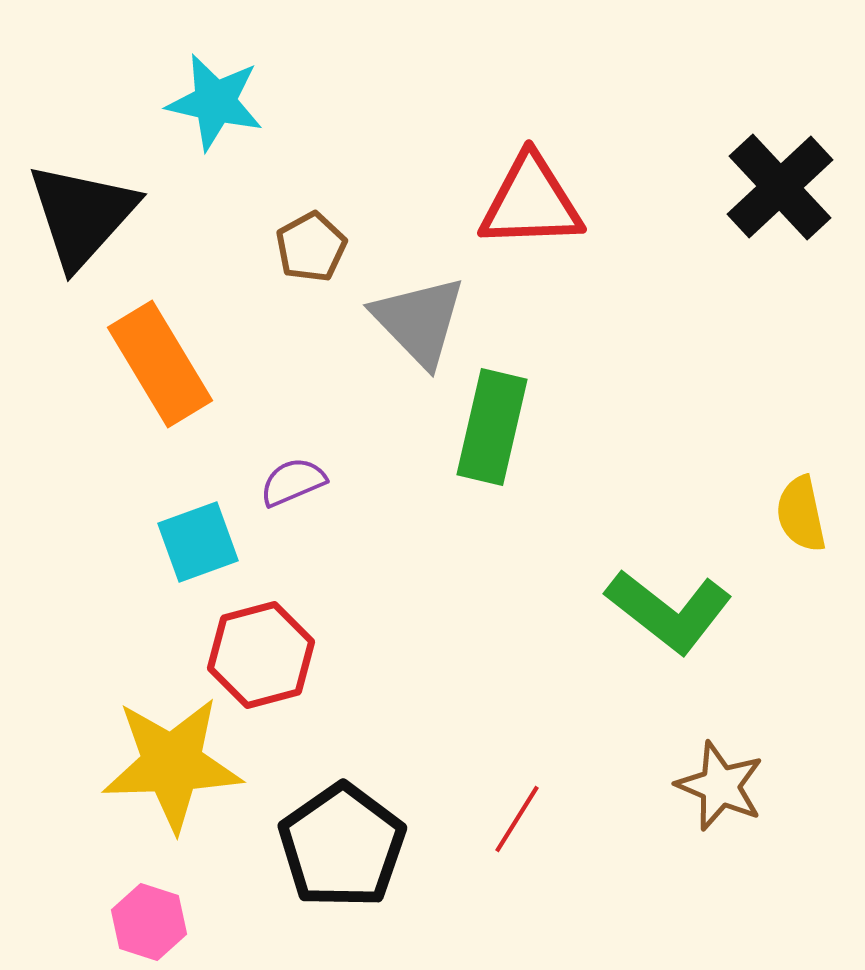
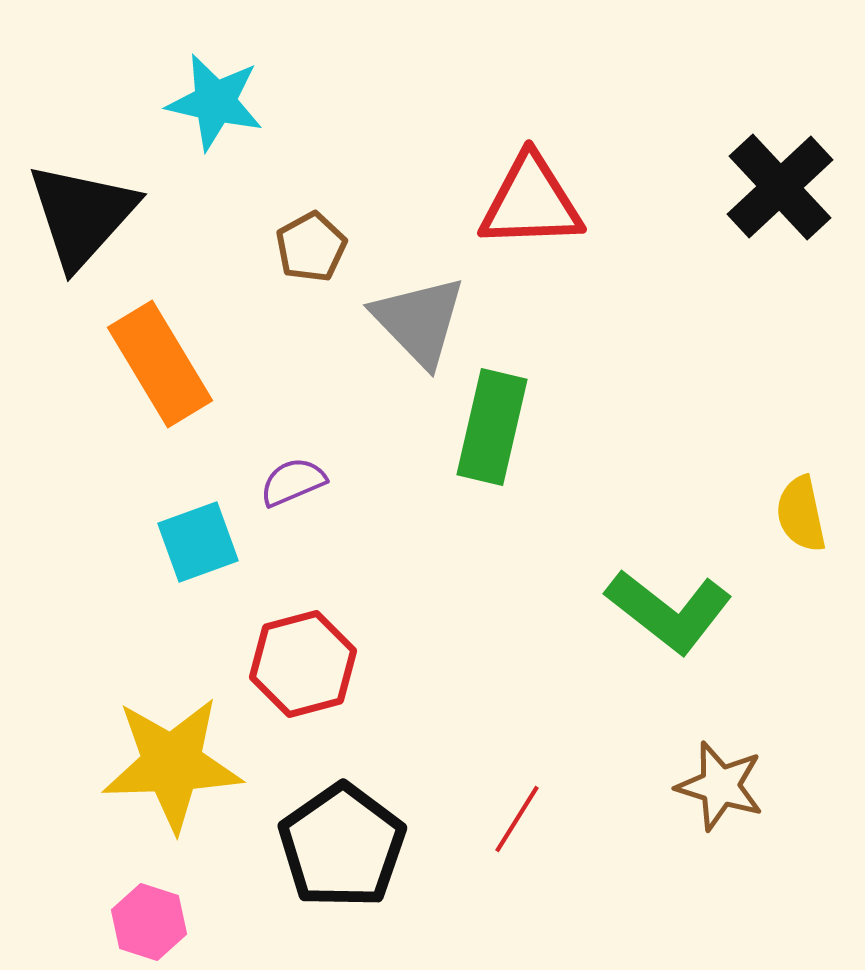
red hexagon: moved 42 px right, 9 px down
brown star: rotated 6 degrees counterclockwise
